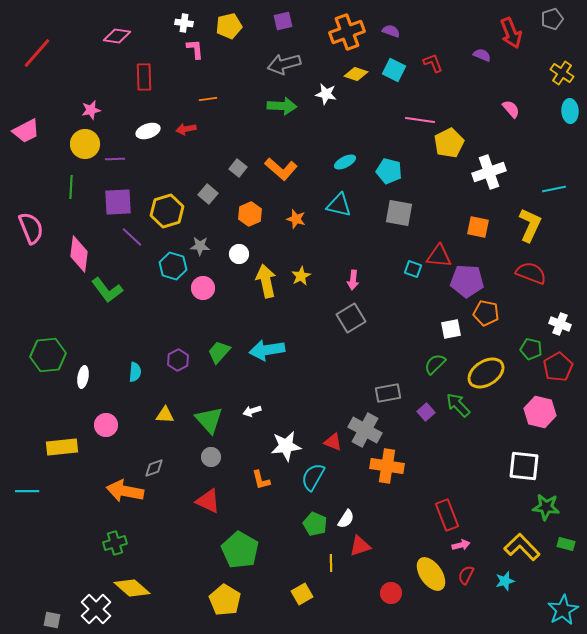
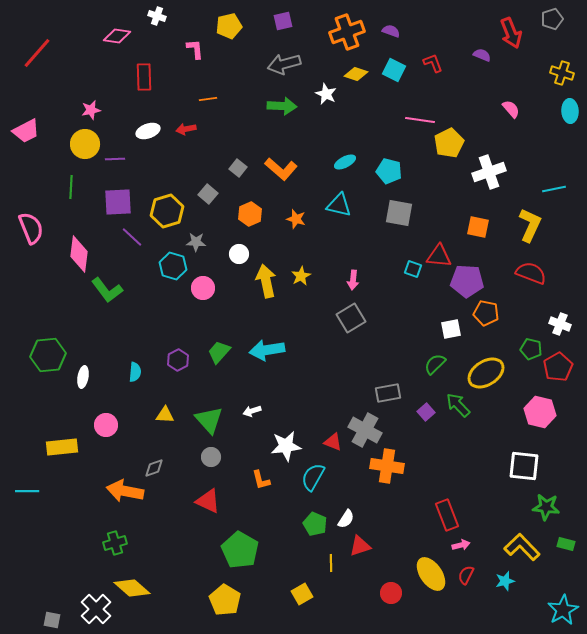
white cross at (184, 23): moved 27 px left, 7 px up; rotated 12 degrees clockwise
yellow cross at (562, 73): rotated 15 degrees counterclockwise
white star at (326, 94): rotated 15 degrees clockwise
gray star at (200, 246): moved 4 px left, 4 px up
